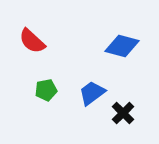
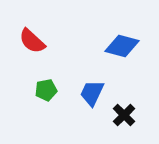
blue trapezoid: rotated 28 degrees counterclockwise
black cross: moved 1 px right, 2 px down
